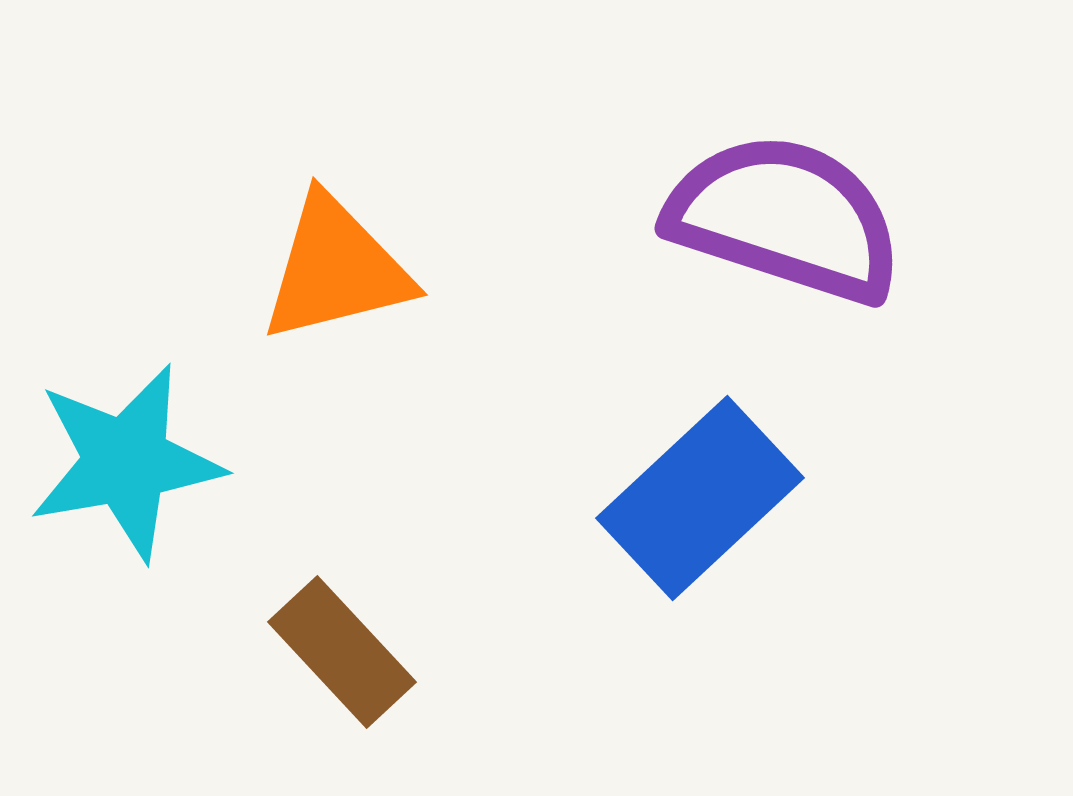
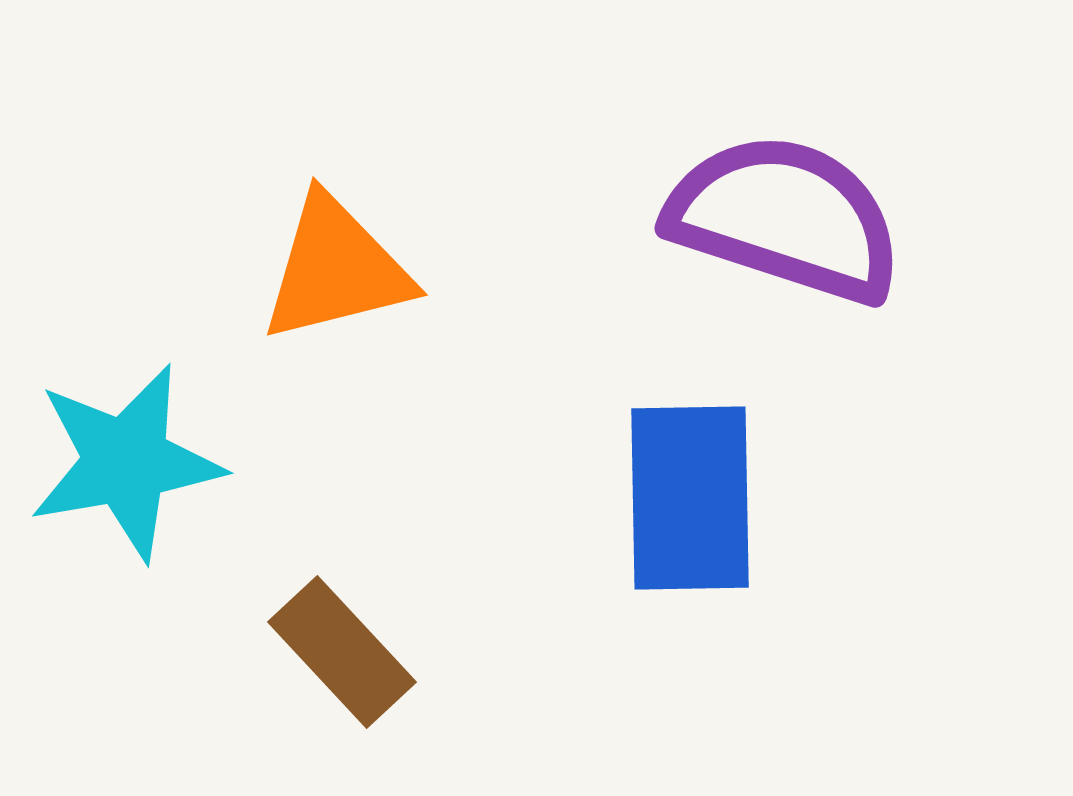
blue rectangle: moved 10 px left; rotated 48 degrees counterclockwise
